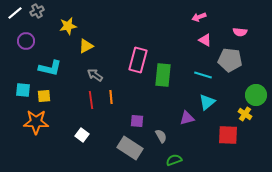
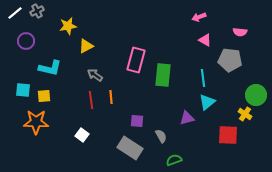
pink rectangle: moved 2 px left
cyan line: moved 3 px down; rotated 66 degrees clockwise
